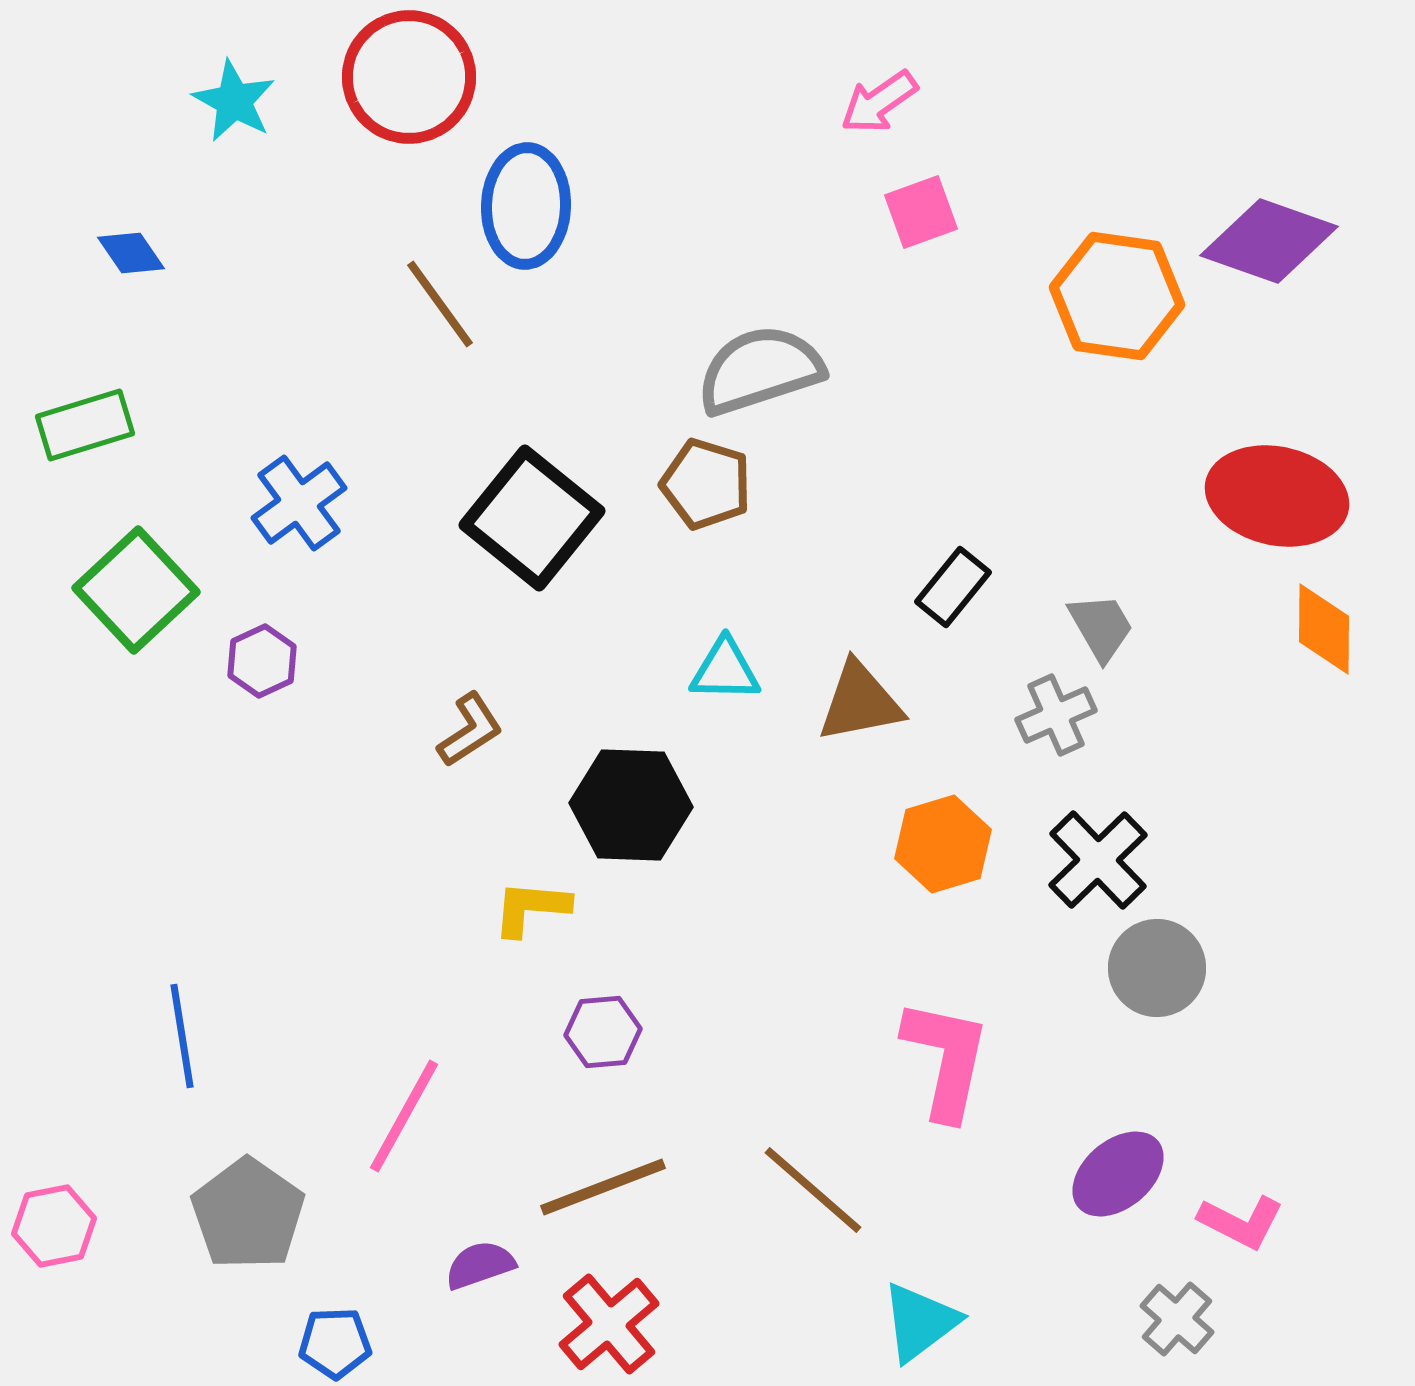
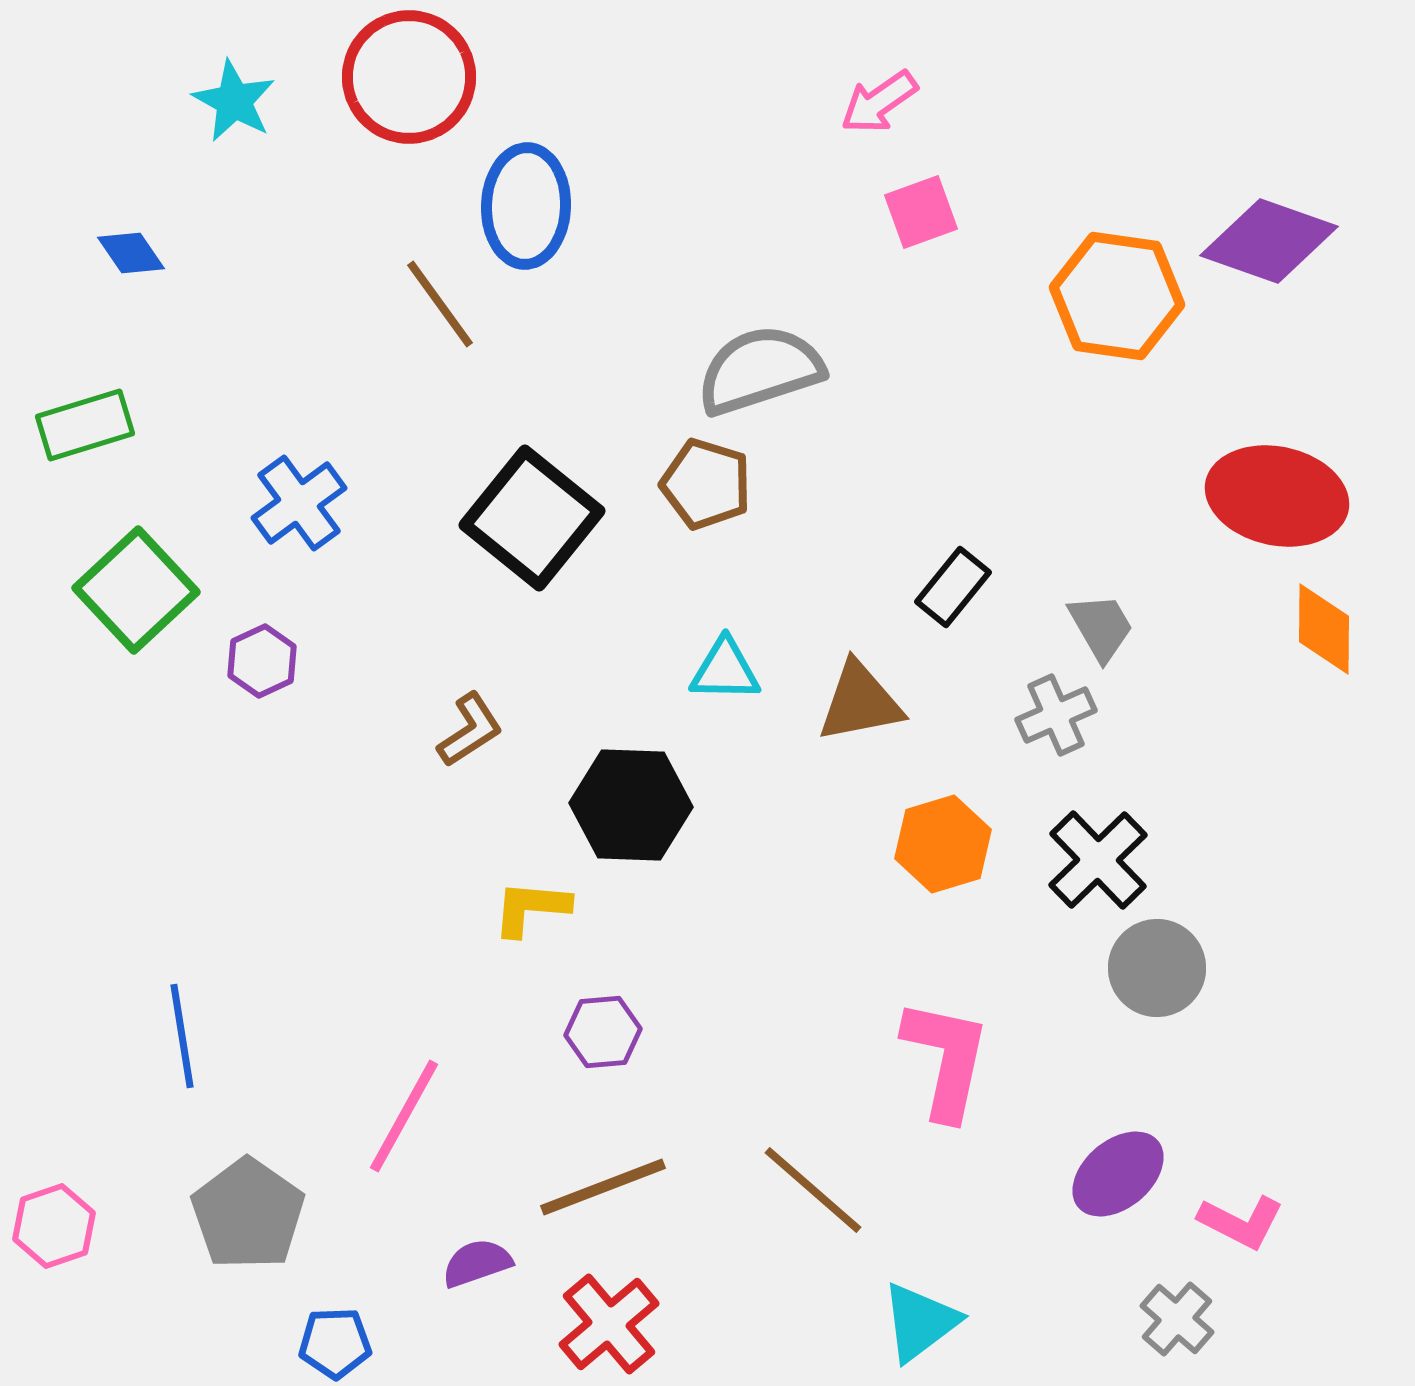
pink hexagon at (54, 1226): rotated 8 degrees counterclockwise
purple semicircle at (480, 1265): moved 3 px left, 2 px up
